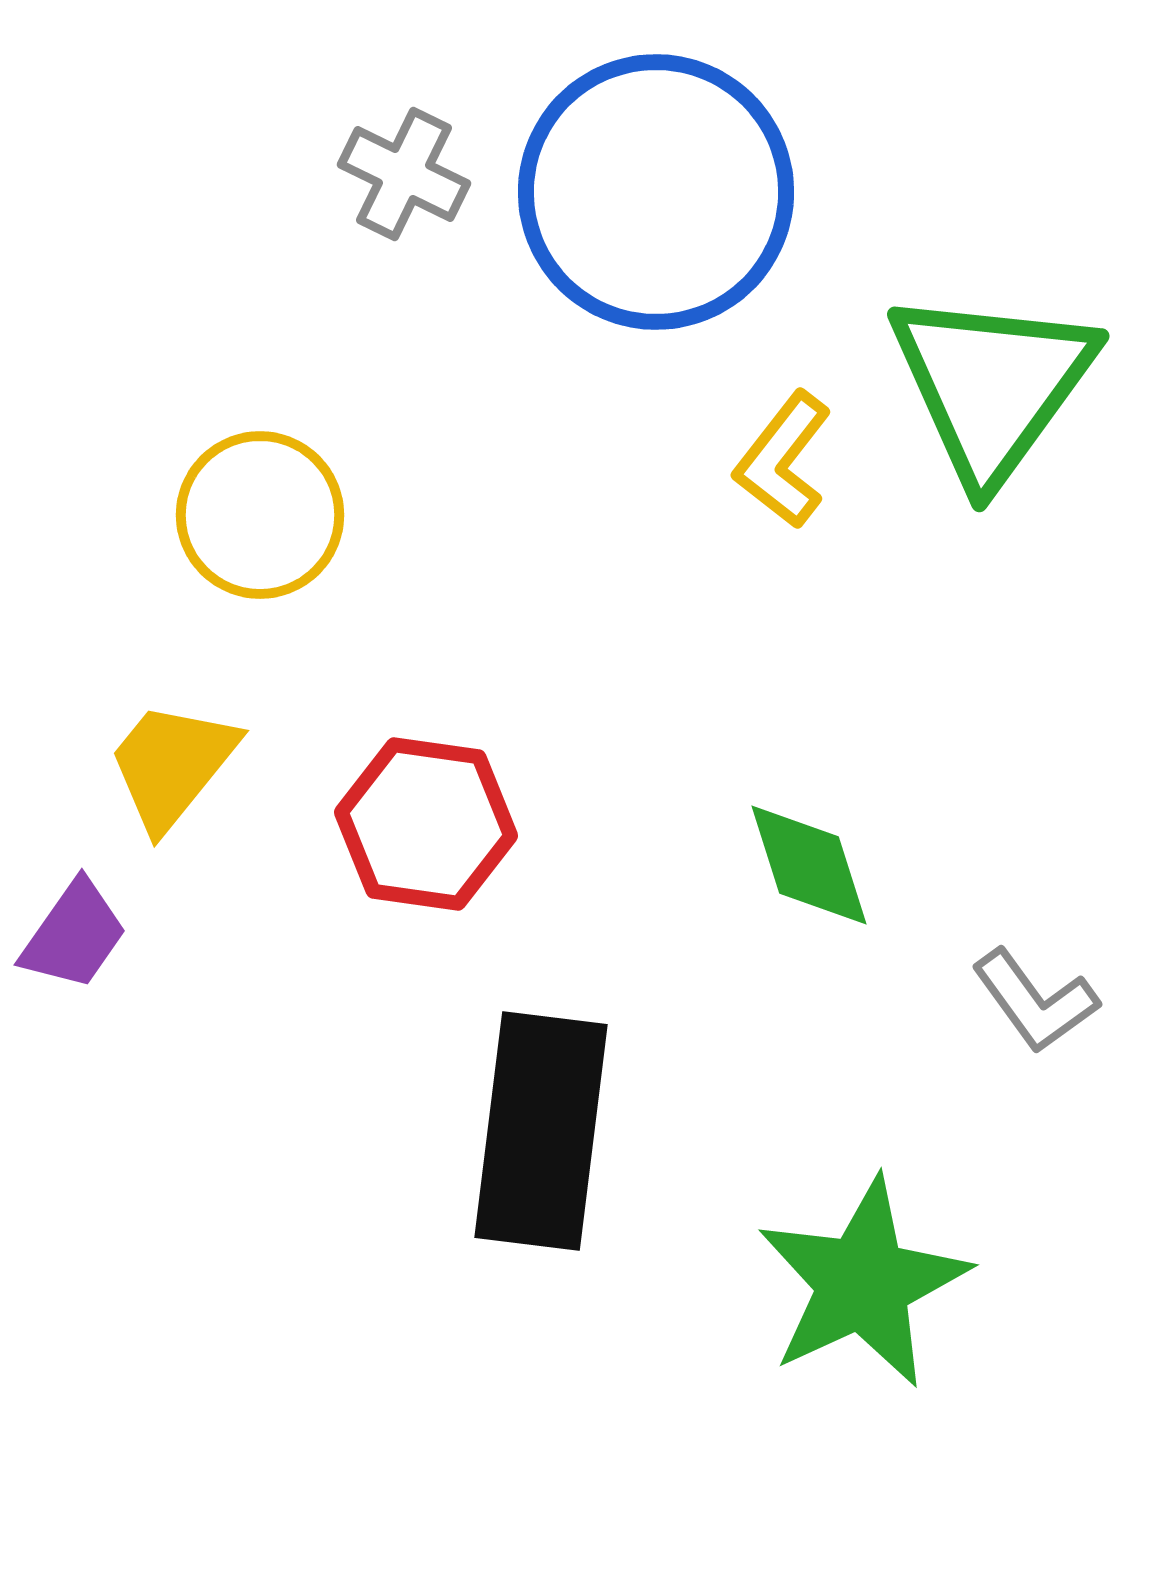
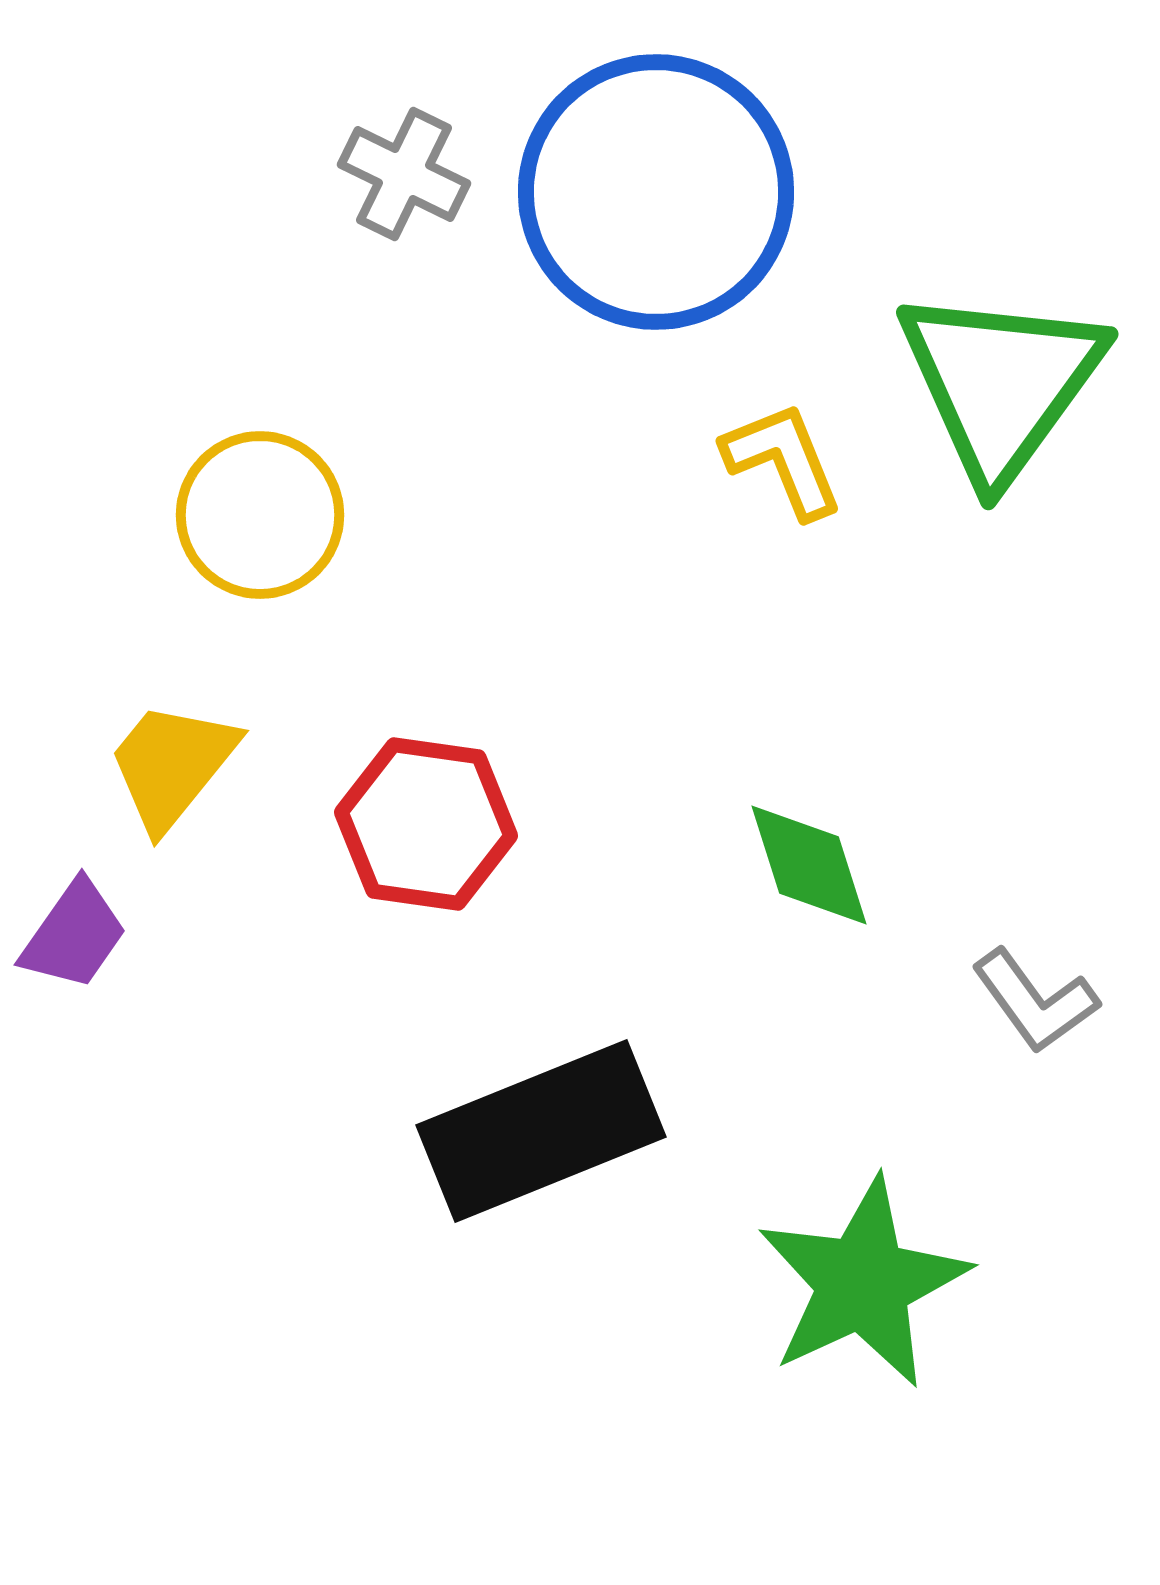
green triangle: moved 9 px right, 2 px up
yellow L-shape: rotated 120 degrees clockwise
black rectangle: rotated 61 degrees clockwise
